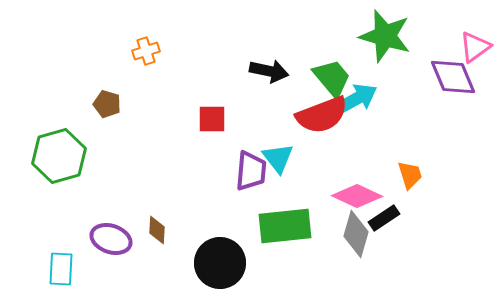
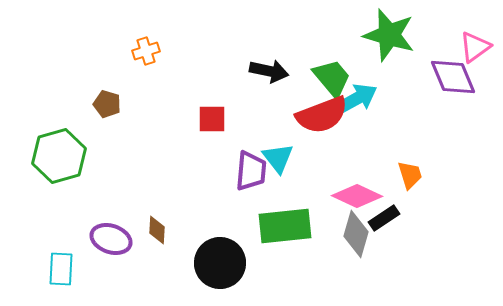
green star: moved 4 px right, 1 px up
